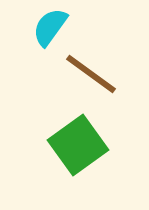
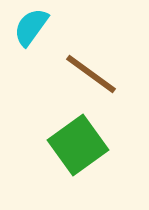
cyan semicircle: moved 19 px left
